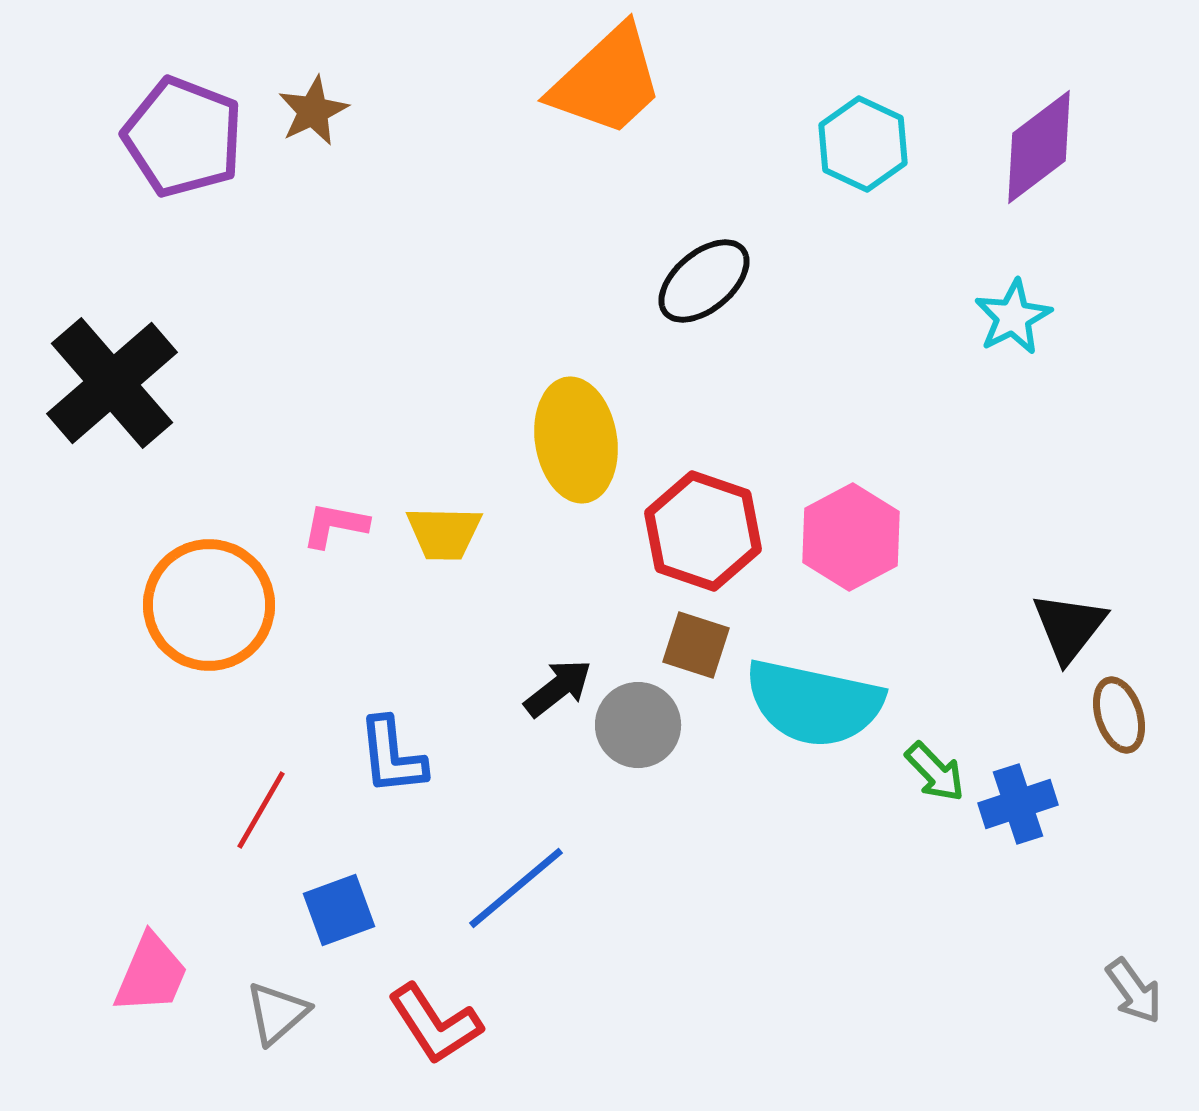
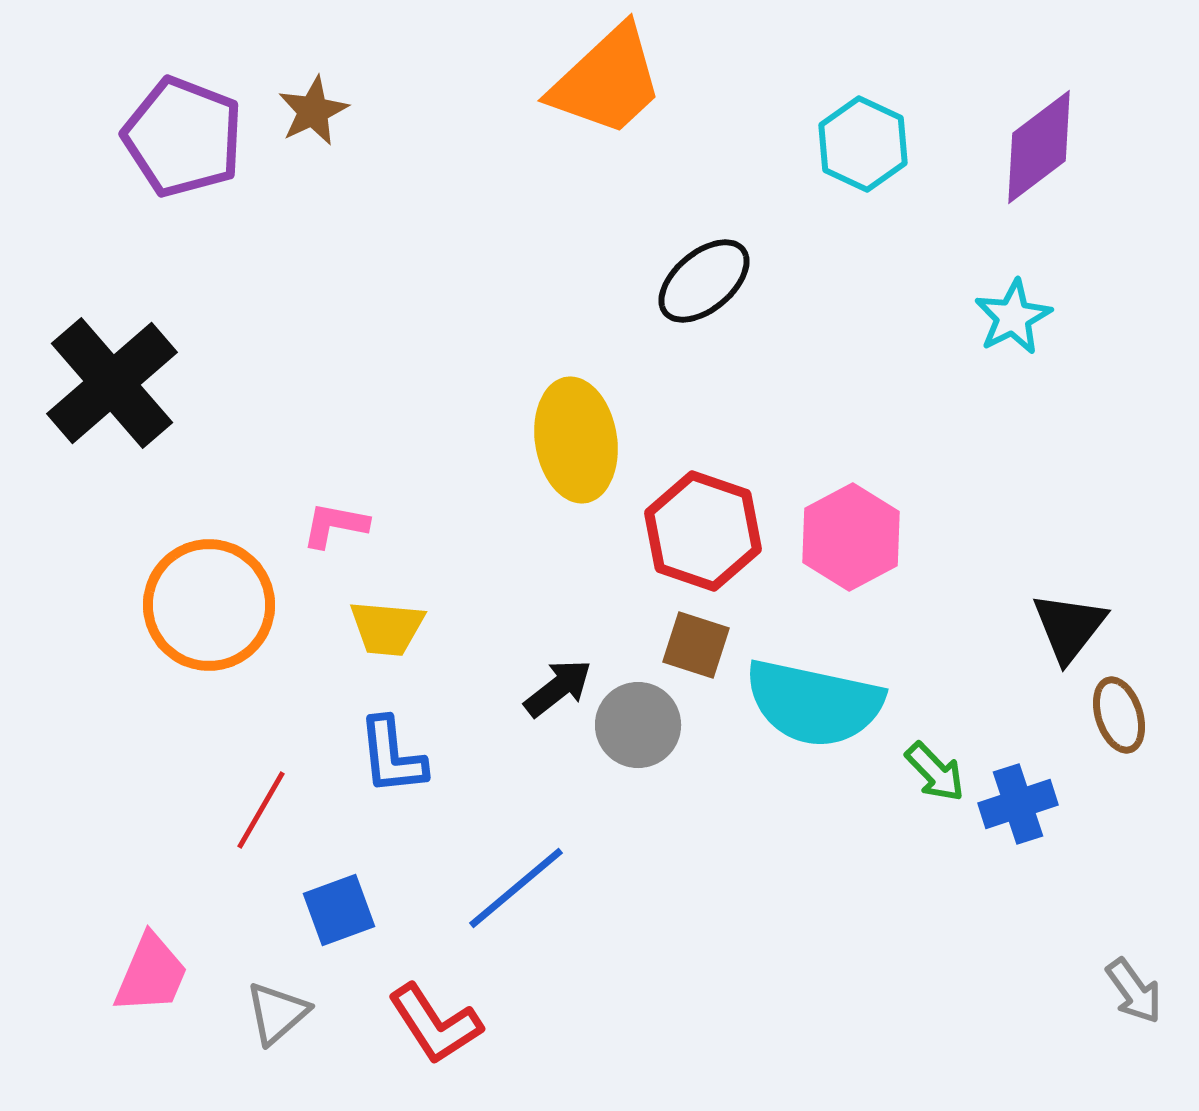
yellow trapezoid: moved 57 px left, 95 px down; rotated 4 degrees clockwise
